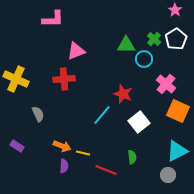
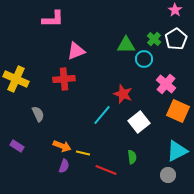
purple semicircle: rotated 16 degrees clockwise
